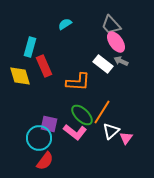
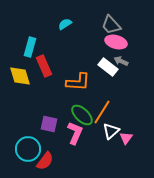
pink ellipse: rotated 40 degrees counterclockwise
white rectangle: moved 5 px right, 3 px down
pink L-shape: moved 1 px down; rotated 105 degrees counterclockwise
cyan circle: moved 11 px left, 11 px down
